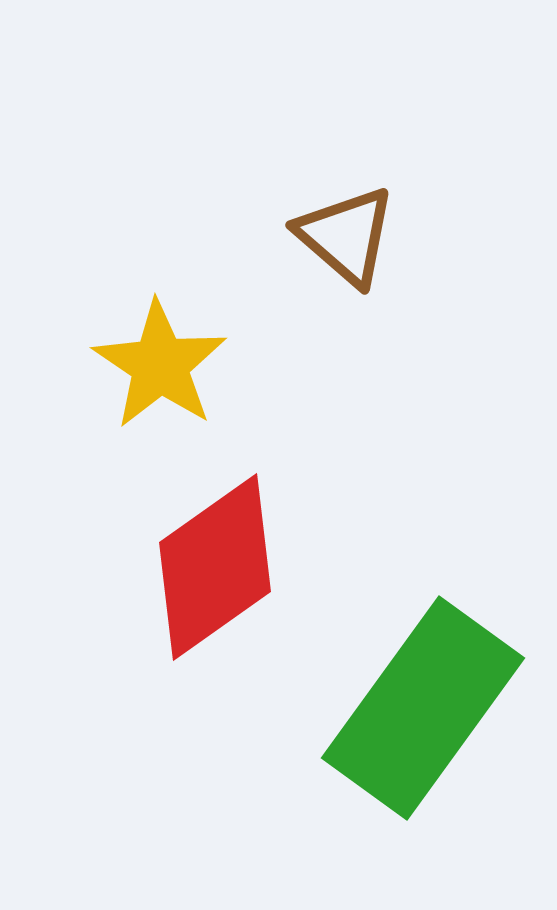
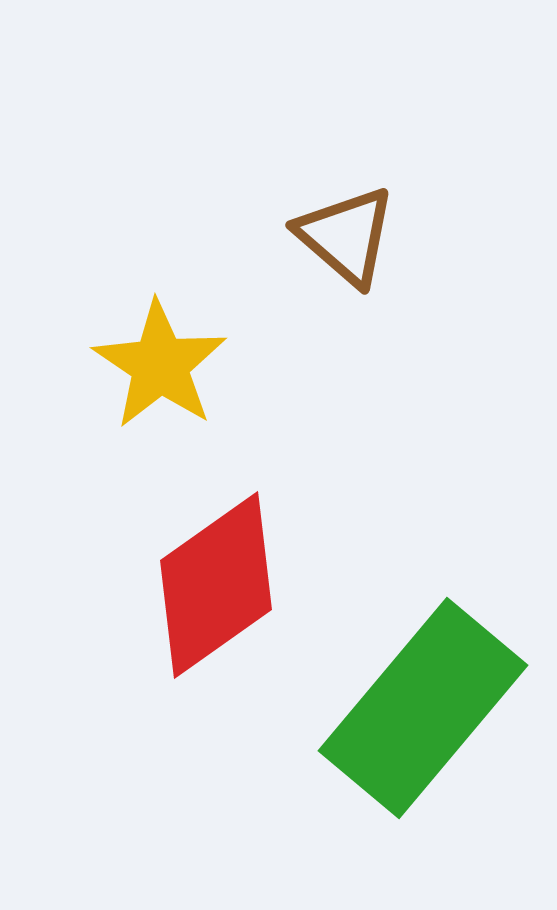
red diamond: moved 1 px right, 18 px down
green rectangle: rotated 4 degrees clockwise
